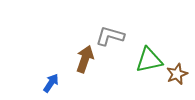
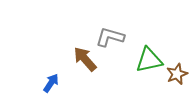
gray L-shape: moved 1 px down
brown arrow: rotated 60 degrees counterclockwise
